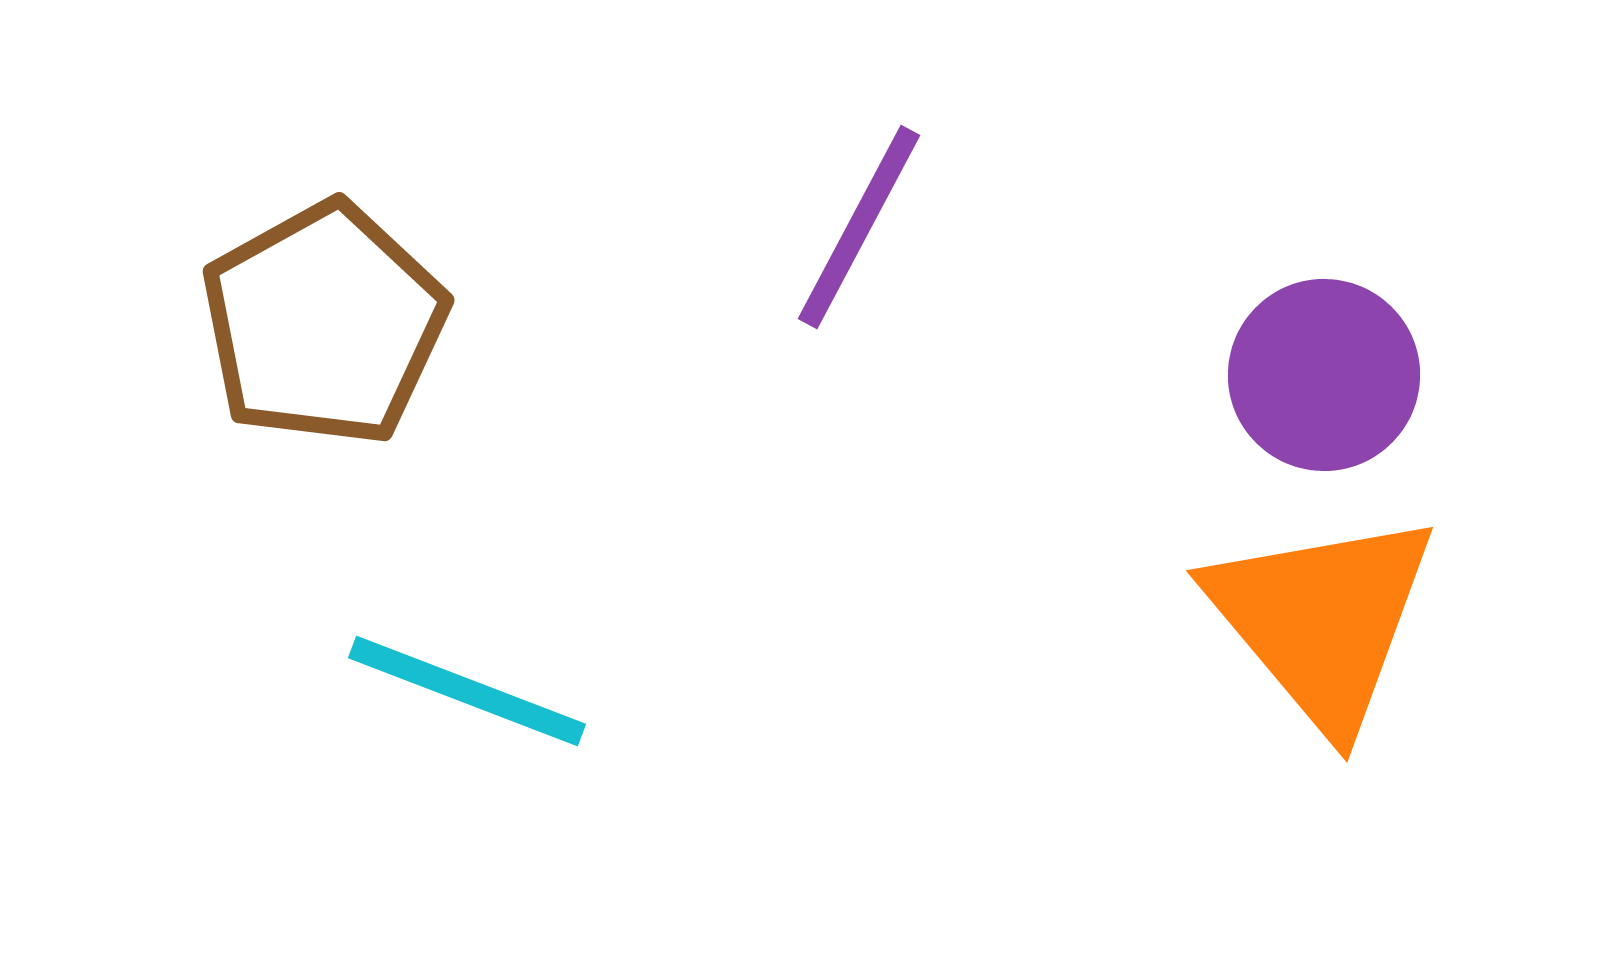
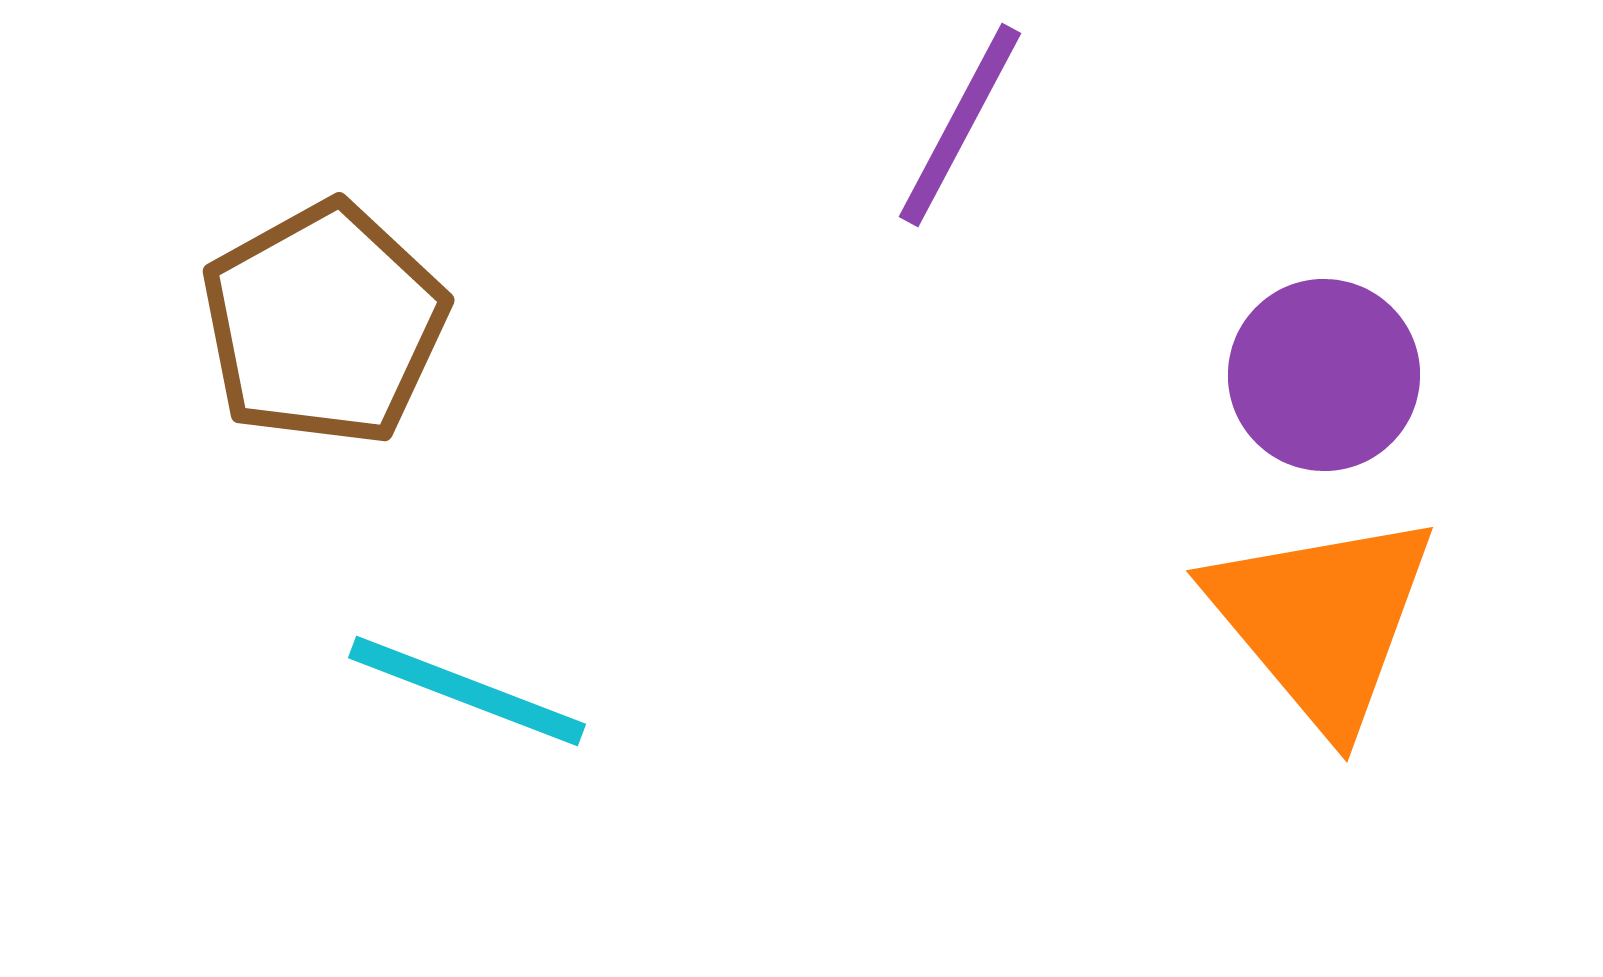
purple line: moved 101 px right, 102 px up
